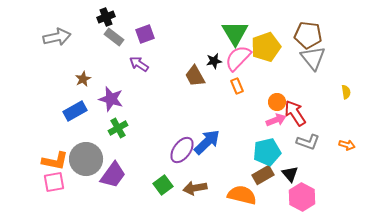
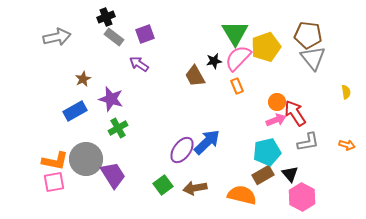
gray L-shape: rotated 30 degrees counterclockwise
purple trapezoid: rotated 68 degrees counterclockwise
